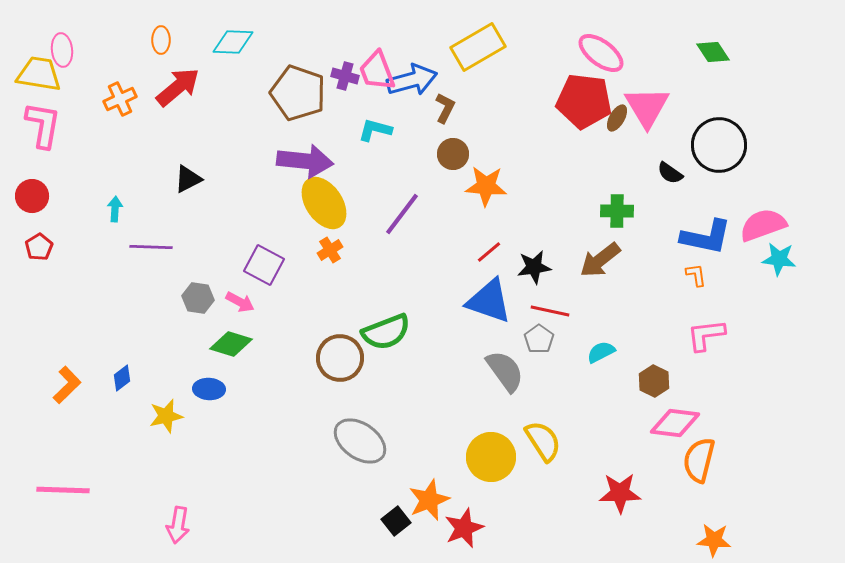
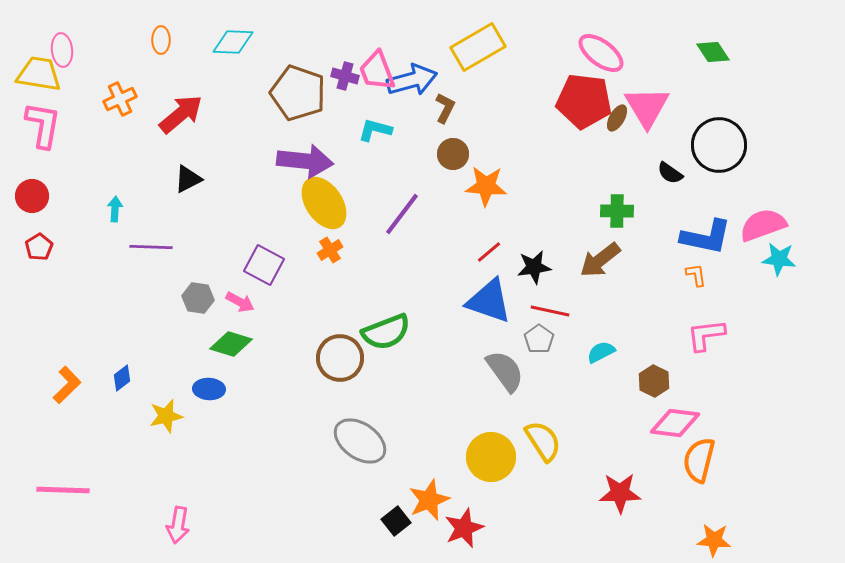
red arrow at (178, 87): moved 3 px right, 27 px down
